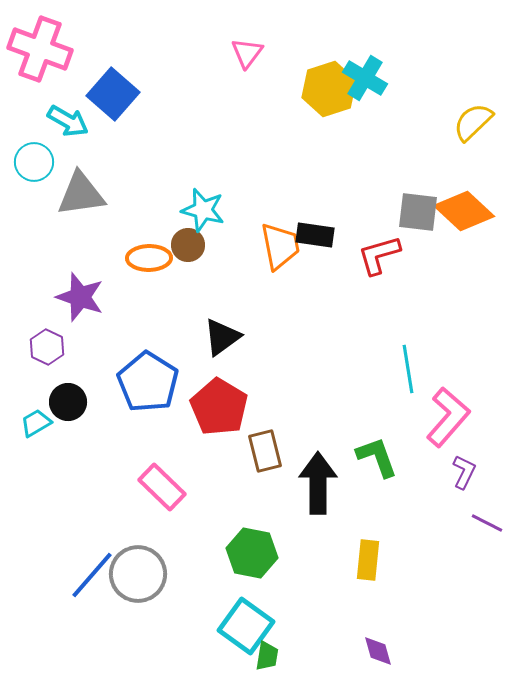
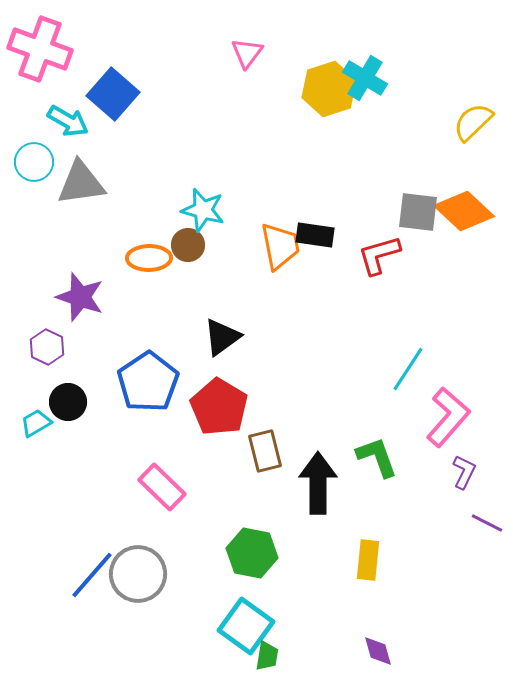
gray triangle: moved 11 px up
cyan line: rotated 42 degrees clockwise
blue pentagon: rotated 6 degrees clockwise
